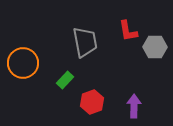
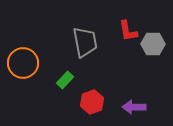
gray hexagon: moved 2 px left, 3 px up
purple arrow: moved 1 px down; rotated 90 degrees counterclockwise
